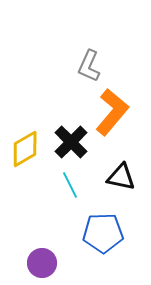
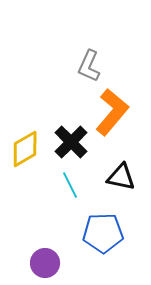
purple circle: moved 3 px right
